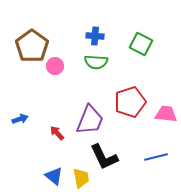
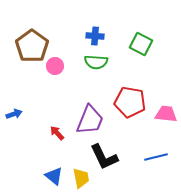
red pentagon: rotated 28 degrees clockwise
blue arrow: moved 6 px left, 5 px up
